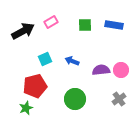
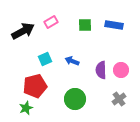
purple semicircle: rotated 84 degrees counterclockwise
